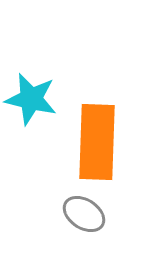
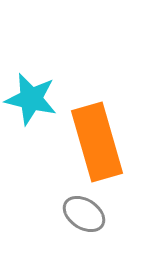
orange rectangle: rotated 18 degrees counterclockwise
